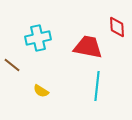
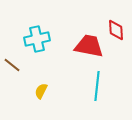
red diamond: moved 1 px left, 3 px down
cyan cross: moved 1 px left, 1 px down
red trapezoid: moved 1 px right, 1 px up
yellow semicircle: rotated 84 degrees clockwise
